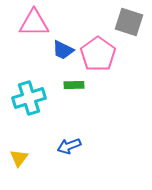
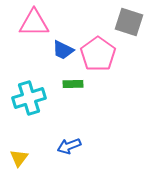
green rectangle: moved 1 px left, 1 px up
